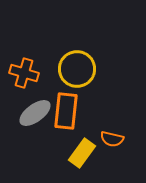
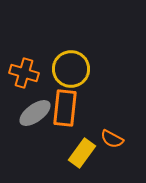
yellow circle: moved 6 px left
orange rectangle: moved 1 px left, 3 px up
orange semicircle: rotated 15 degrees clockwise
